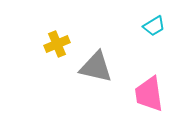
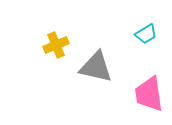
cyan trapezoid: moved 8 px left, 8 px down
yellow cross: moved 1 px left, 1 px down
